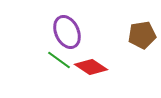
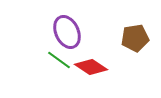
brown pentagon: moved 7 px left, 3 px down
